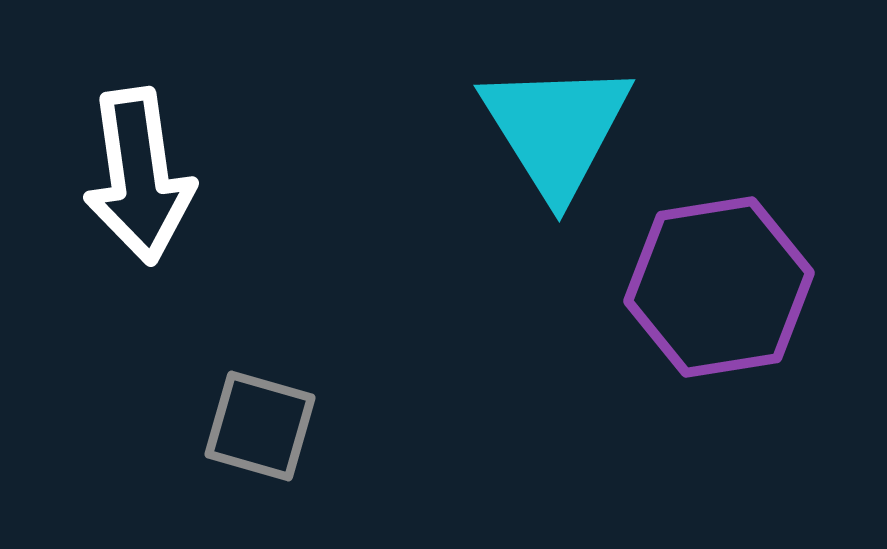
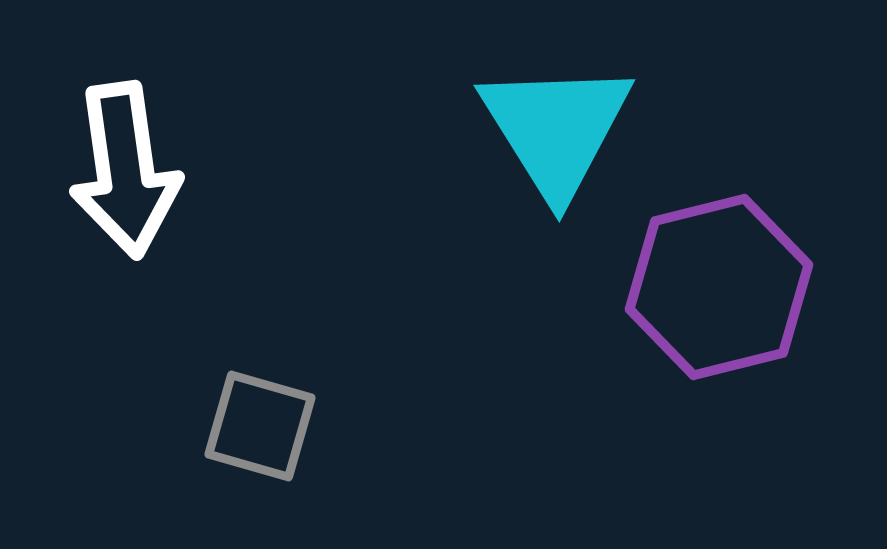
white arrow: moved 14 px left, 6 px up
purple hexagon: rotated 5 degrees counterclockwise
